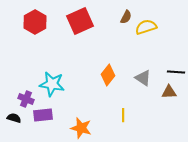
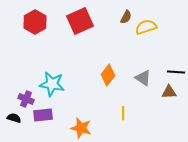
yellow line: moved 2 px up
